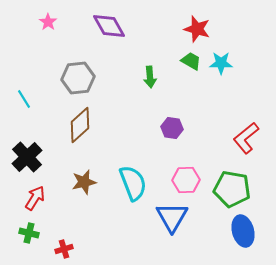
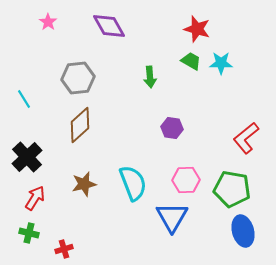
brown star: moved 2 px down
